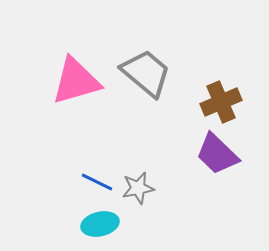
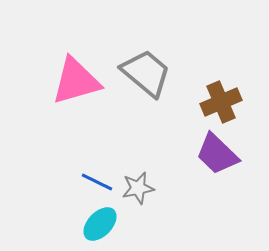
cyan ellipse: rotated 33 degrees counterclockwise
